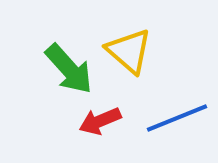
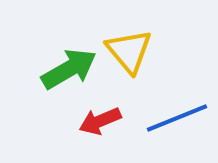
yellow triangle: rotated 9 degrees clockwise
green arrow: rotated 78 degrees counterclockwise
